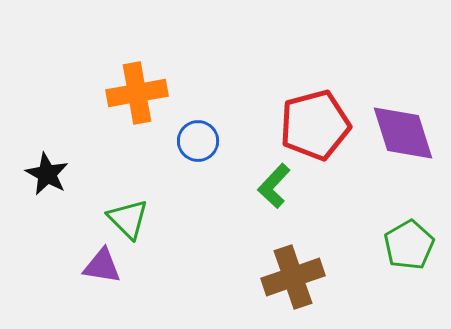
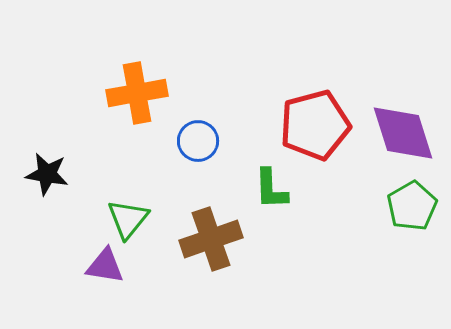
black star: rotated 18 degrees counterclockwise
green L-shape: moved 3 px left, 3 px down; rotated 45 degrees counterclockwise
green triangle: rotated 24 degrees clockwise
green pentagon: moved 3 px right, 39 px up
purple triangle: moved 3 px right
brown cross: moved 82 px left, 38 px up
